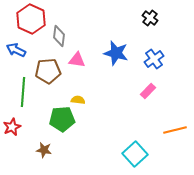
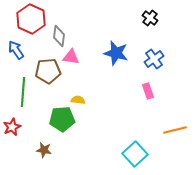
blue arrow: rotated 30 degrees clockwise
pink triangle: moved 6 px left, 3 px up
pink rectangle: rotated 63 degrees counterclockwise
